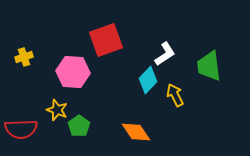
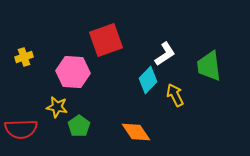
yellow star: moved 3 px up; rotated 10 degrees counterclockwise
